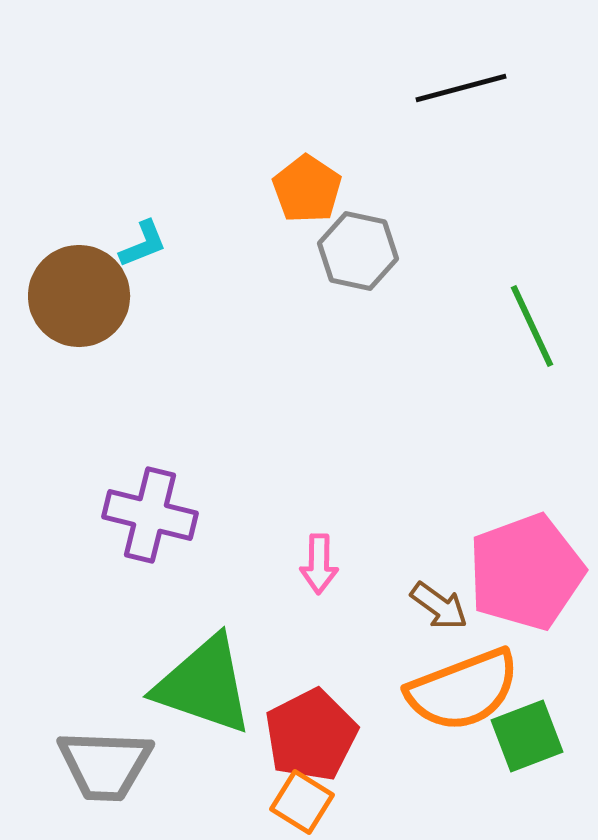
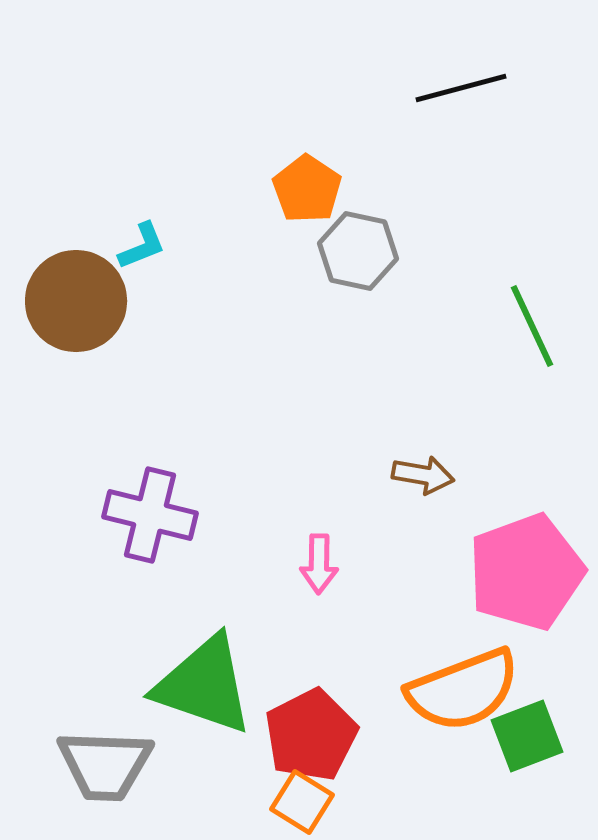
cyan L-shape: moved 1 px left, 2 px down
brown circle: moved 3 px left, 5 px down
brown arrow: moved 16 px left, 131 px up; rotated 26 degrees counterclockwise
